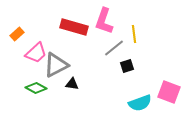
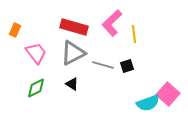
pink L-shape: moved 8 px right, 2 px down; rotated 28 degrees clockwise
orange rectangle: moved 2 px left, 4 px up; rotated 24 degrees counterclockwise
gray line: moved 11 px left, 17 px down; rotated 55 degrees clockwise
pink trapezoid: rotated 85 degrees counterclockwise
gray triangle: moved 17 px right, 12 px up
black triangle: rotated 24 degrees clockwise
green diamond: rotated 55 degrees counterclockwise
pink square: moved 1 px left, 2 px down; rotated 20 degrees clockwise
cyan semicircle: moved 8 px right
